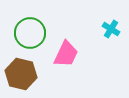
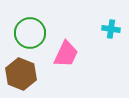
cyan cross: rotated 24 degrees counterclockwise
brown hexagon: rotated 8 degrees clockwise
